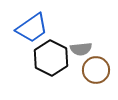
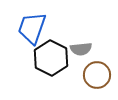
blue trapezoid: rotated 144 degrees clockwise
brown circle: moved 1 px right, 5 px down
